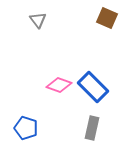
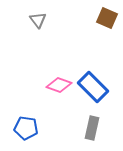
blue pentagon: rotated 10 degrees counterclockwise
